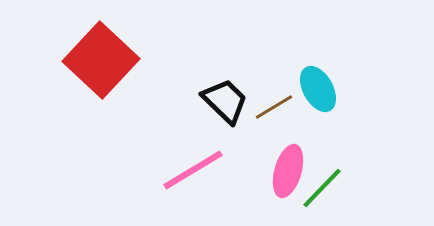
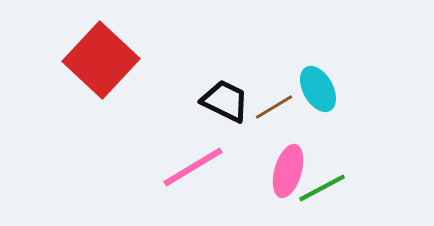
black trapezoid: rotated 18 degrees counterclockwise
pink line: moved 3 px up
green line: rotated 18 degrees clockwise
